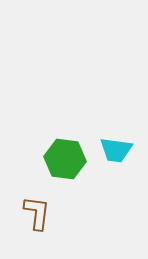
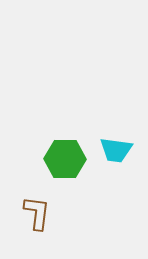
green hexagon: rotated 6 degrees counterclockwise
